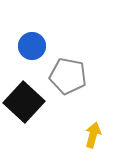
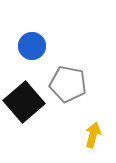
gray pentagon: moved 8 px down
black square: rotated 6 degrees clockwise
